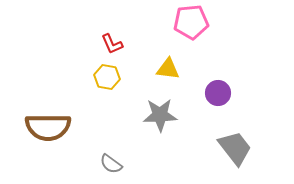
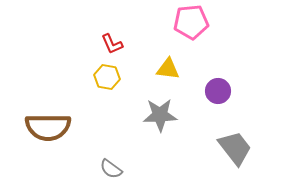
purple circle: moved 2 px up
gray semicircle: moved 5 px down
